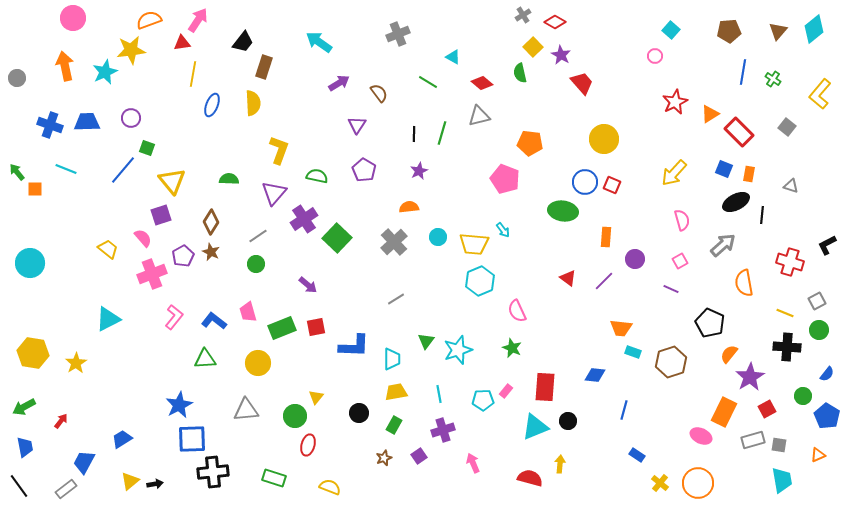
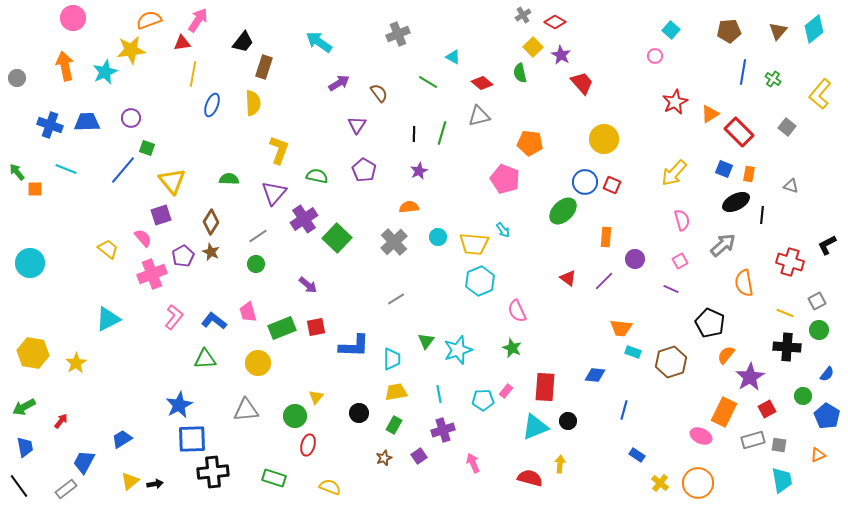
green ellipse at (563, 211): rotated 52 degrees counterclockwise
orange semicircle at (729, 354): moved 3 px left, 1 px down
